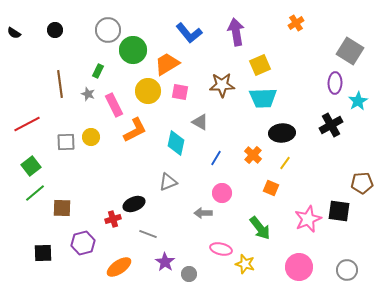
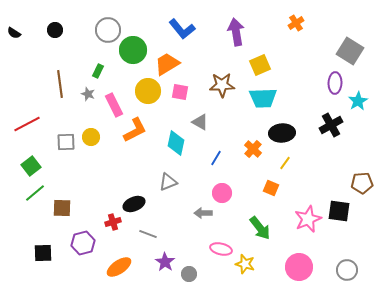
blue L-shape at (189, 33): moved 7 px left, 4 px up
orange cross at (253, 155): moved 6 px up
red cross at (113, 219): moved 3 px down
